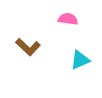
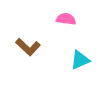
pink semicircle: moved 2 px left
